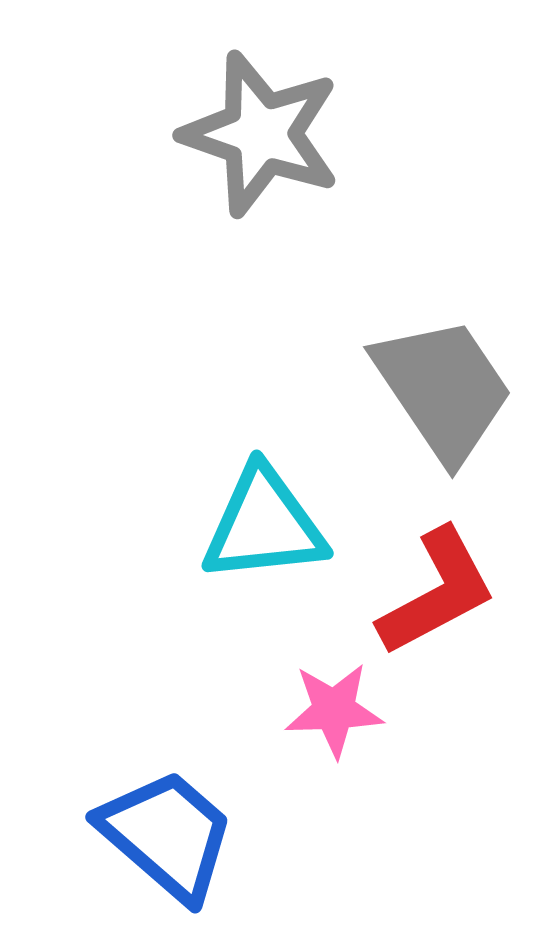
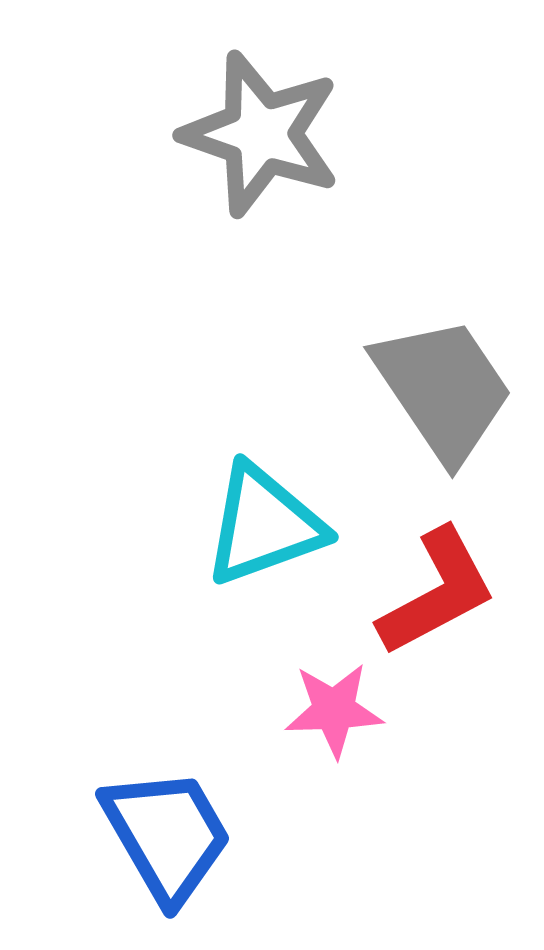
cyan triangle: rotated 14 degrees counterclockwise
blue trapezoid: rotated 19 degrees clockwise
